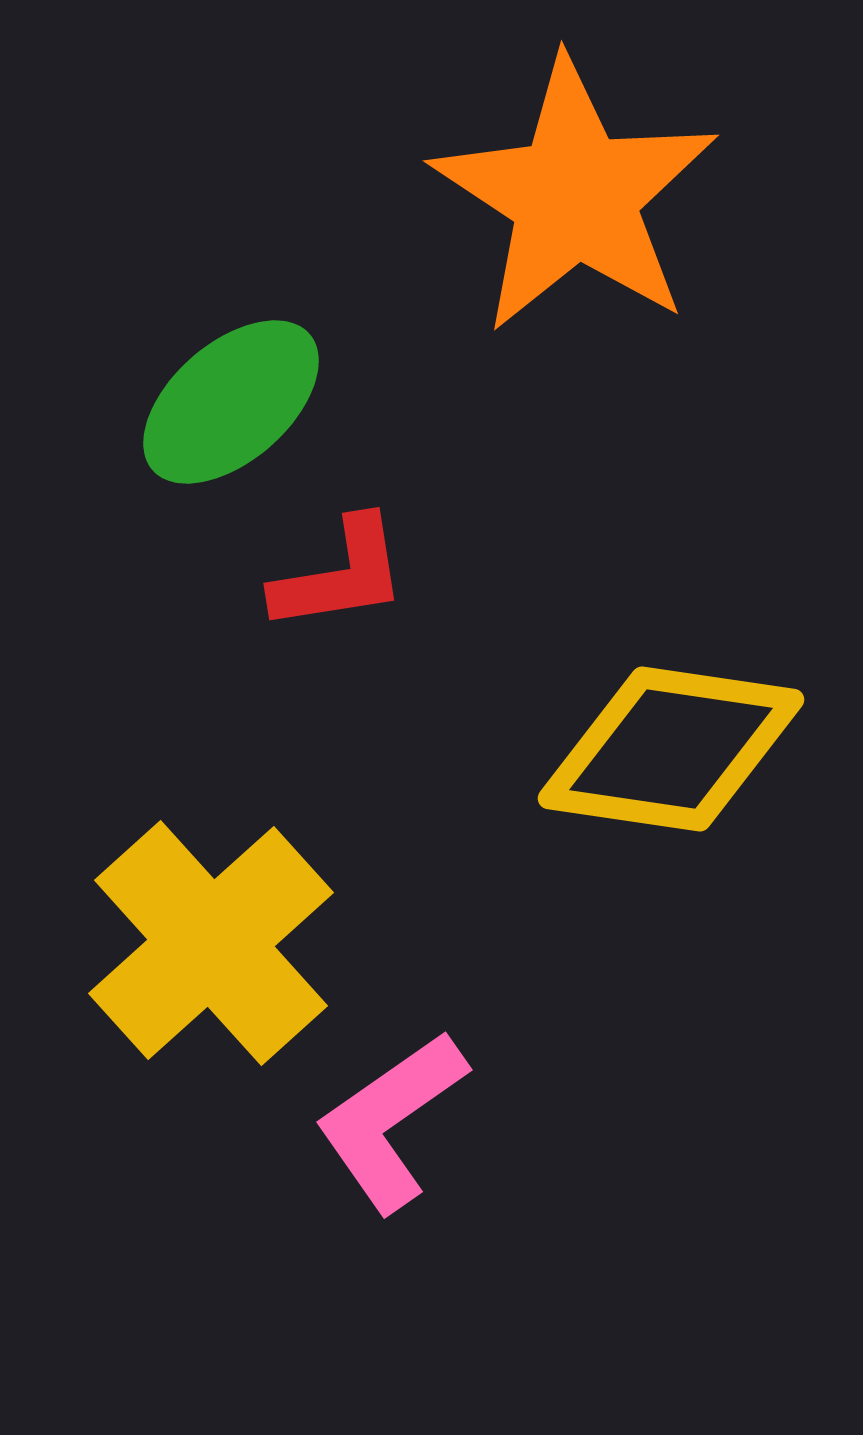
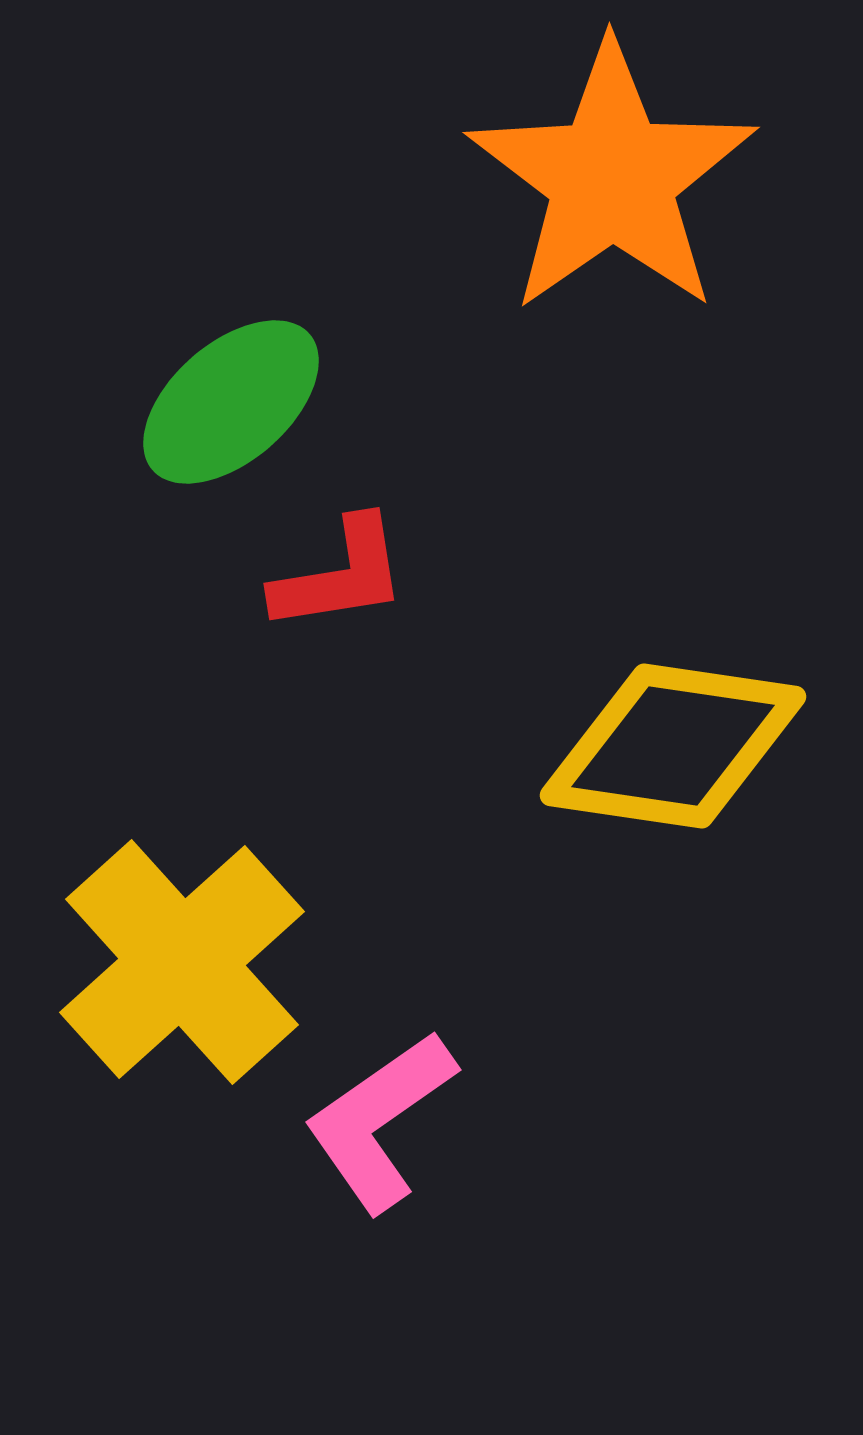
orange star: moved 37 px right, 18 px up; rotated 4 degrees clockwise
yellow diamond: moved 2 px right, 3 px up
yellow cross: moved 29 px left, 19 px down
pink L-shape: moved 11 px left
